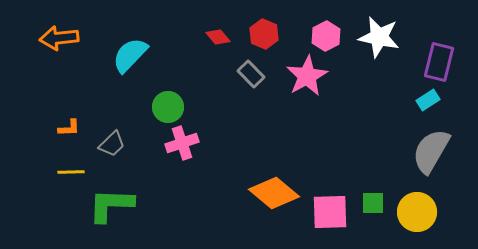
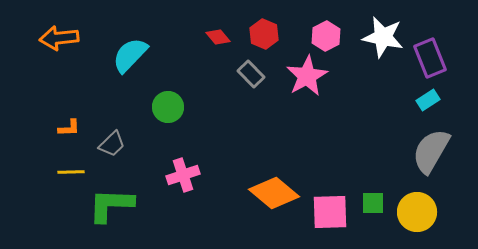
white star: moved 4 px right
purple rectangle: moved 9 px left, 4 px up; rotated 36 degrees counterclockwise
pink cross: moved 1 px right, 32 px down
